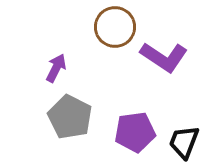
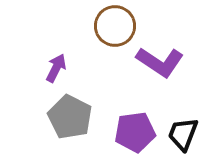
brown circle: moved 1 px up
purple L-shape: moved 4 px left, 5 px down
black trapezoid: moved 1 px left, 8 px up
